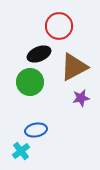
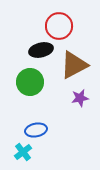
black ellipse: moved 2 px right, 4 px up; rotated 10 degrees clockwise
brown triangle: moved 2 px up
purple star: moved 1 px left
cyan cross: moved 2 px right, 1 px down
